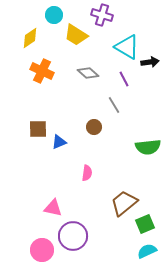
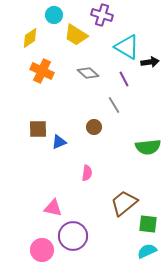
green square: moved 3 px right; rotated 30 degrees clockwise
